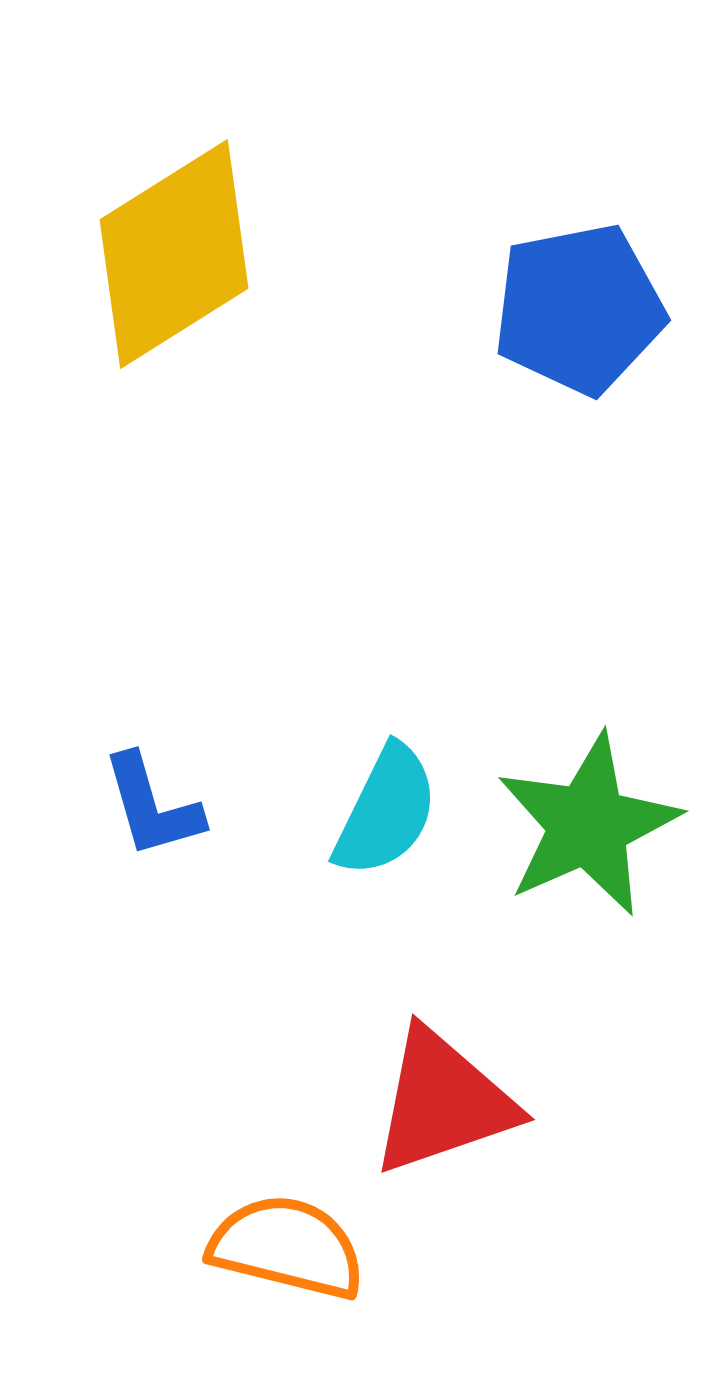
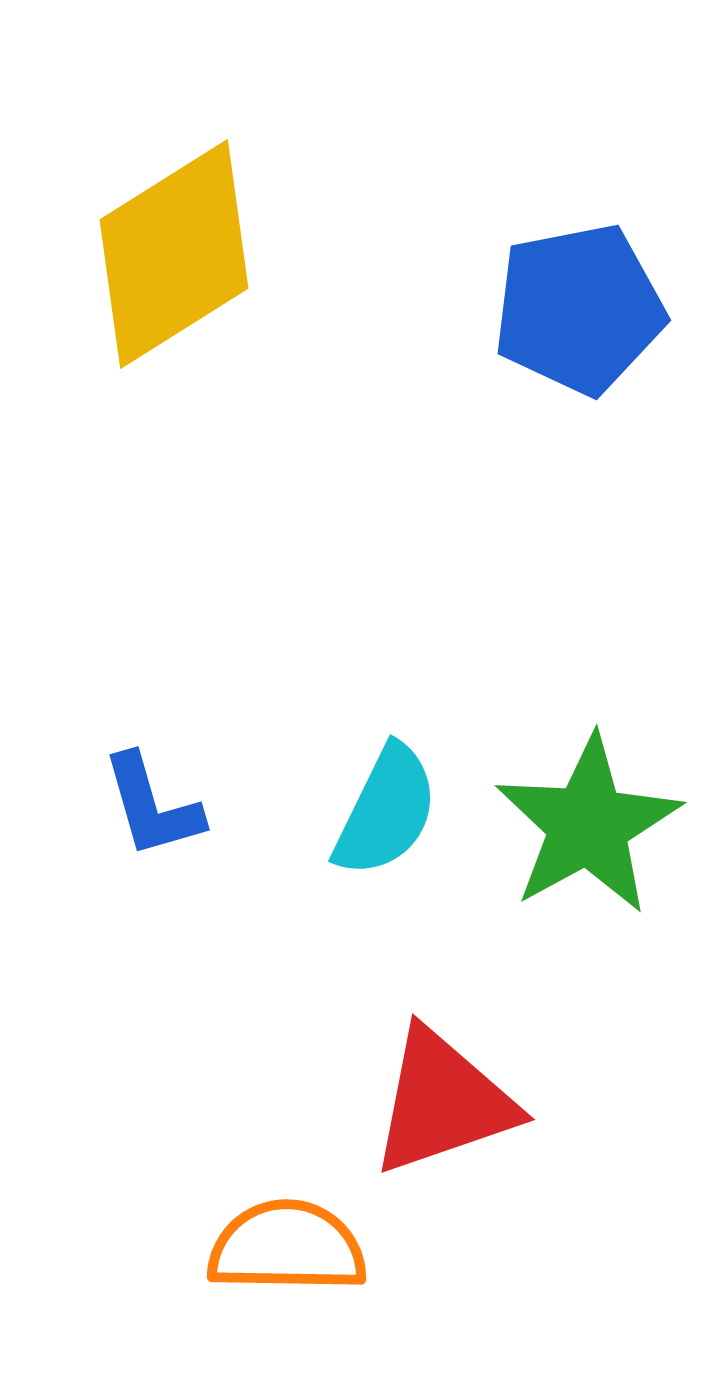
green star: rotated 5 degrees counterclockwise
orange semicircle: rotated 13 degrees counterclockwise
